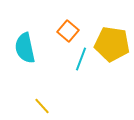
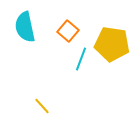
cyan semicircle: moved 21 px up
